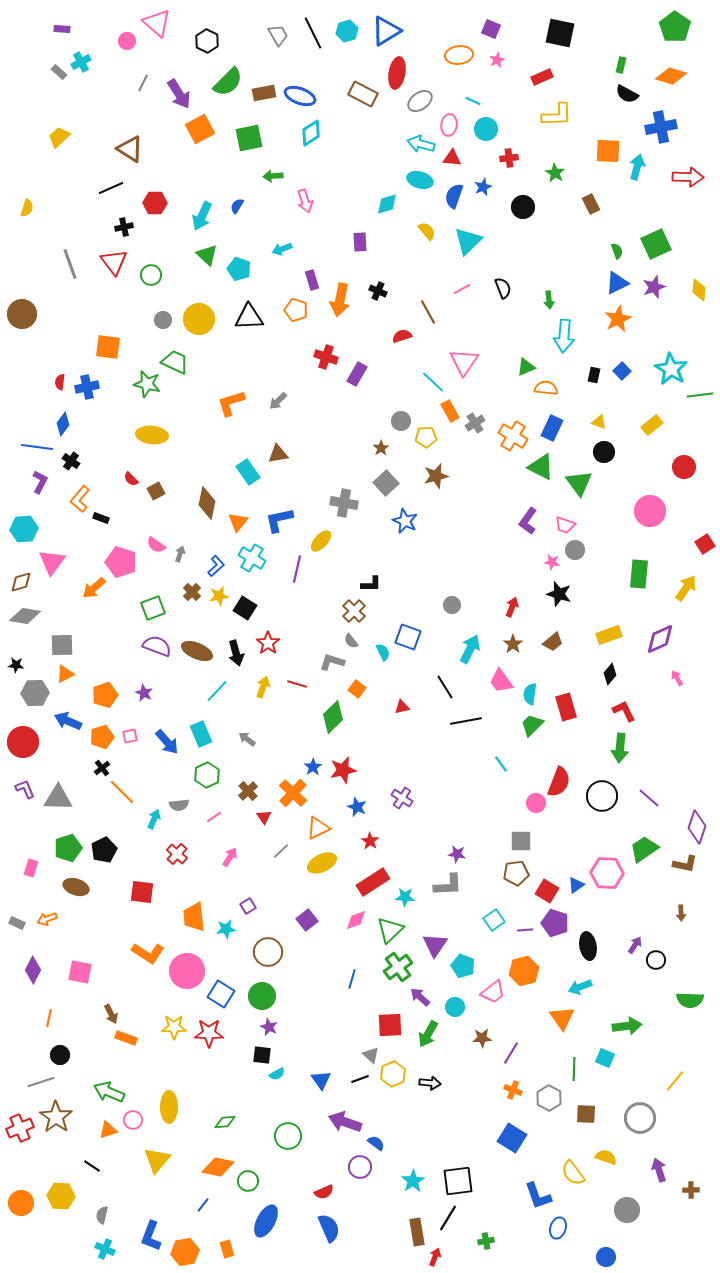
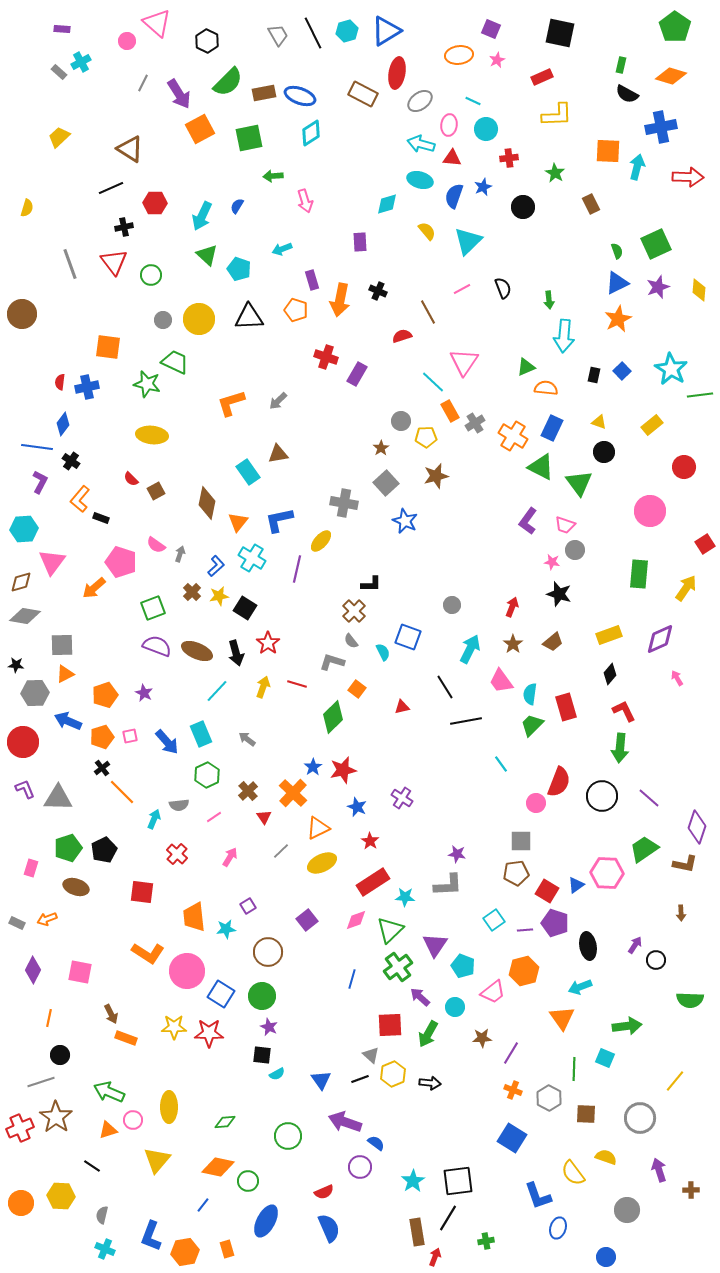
purple star at (654, 287): moved 4 px right
